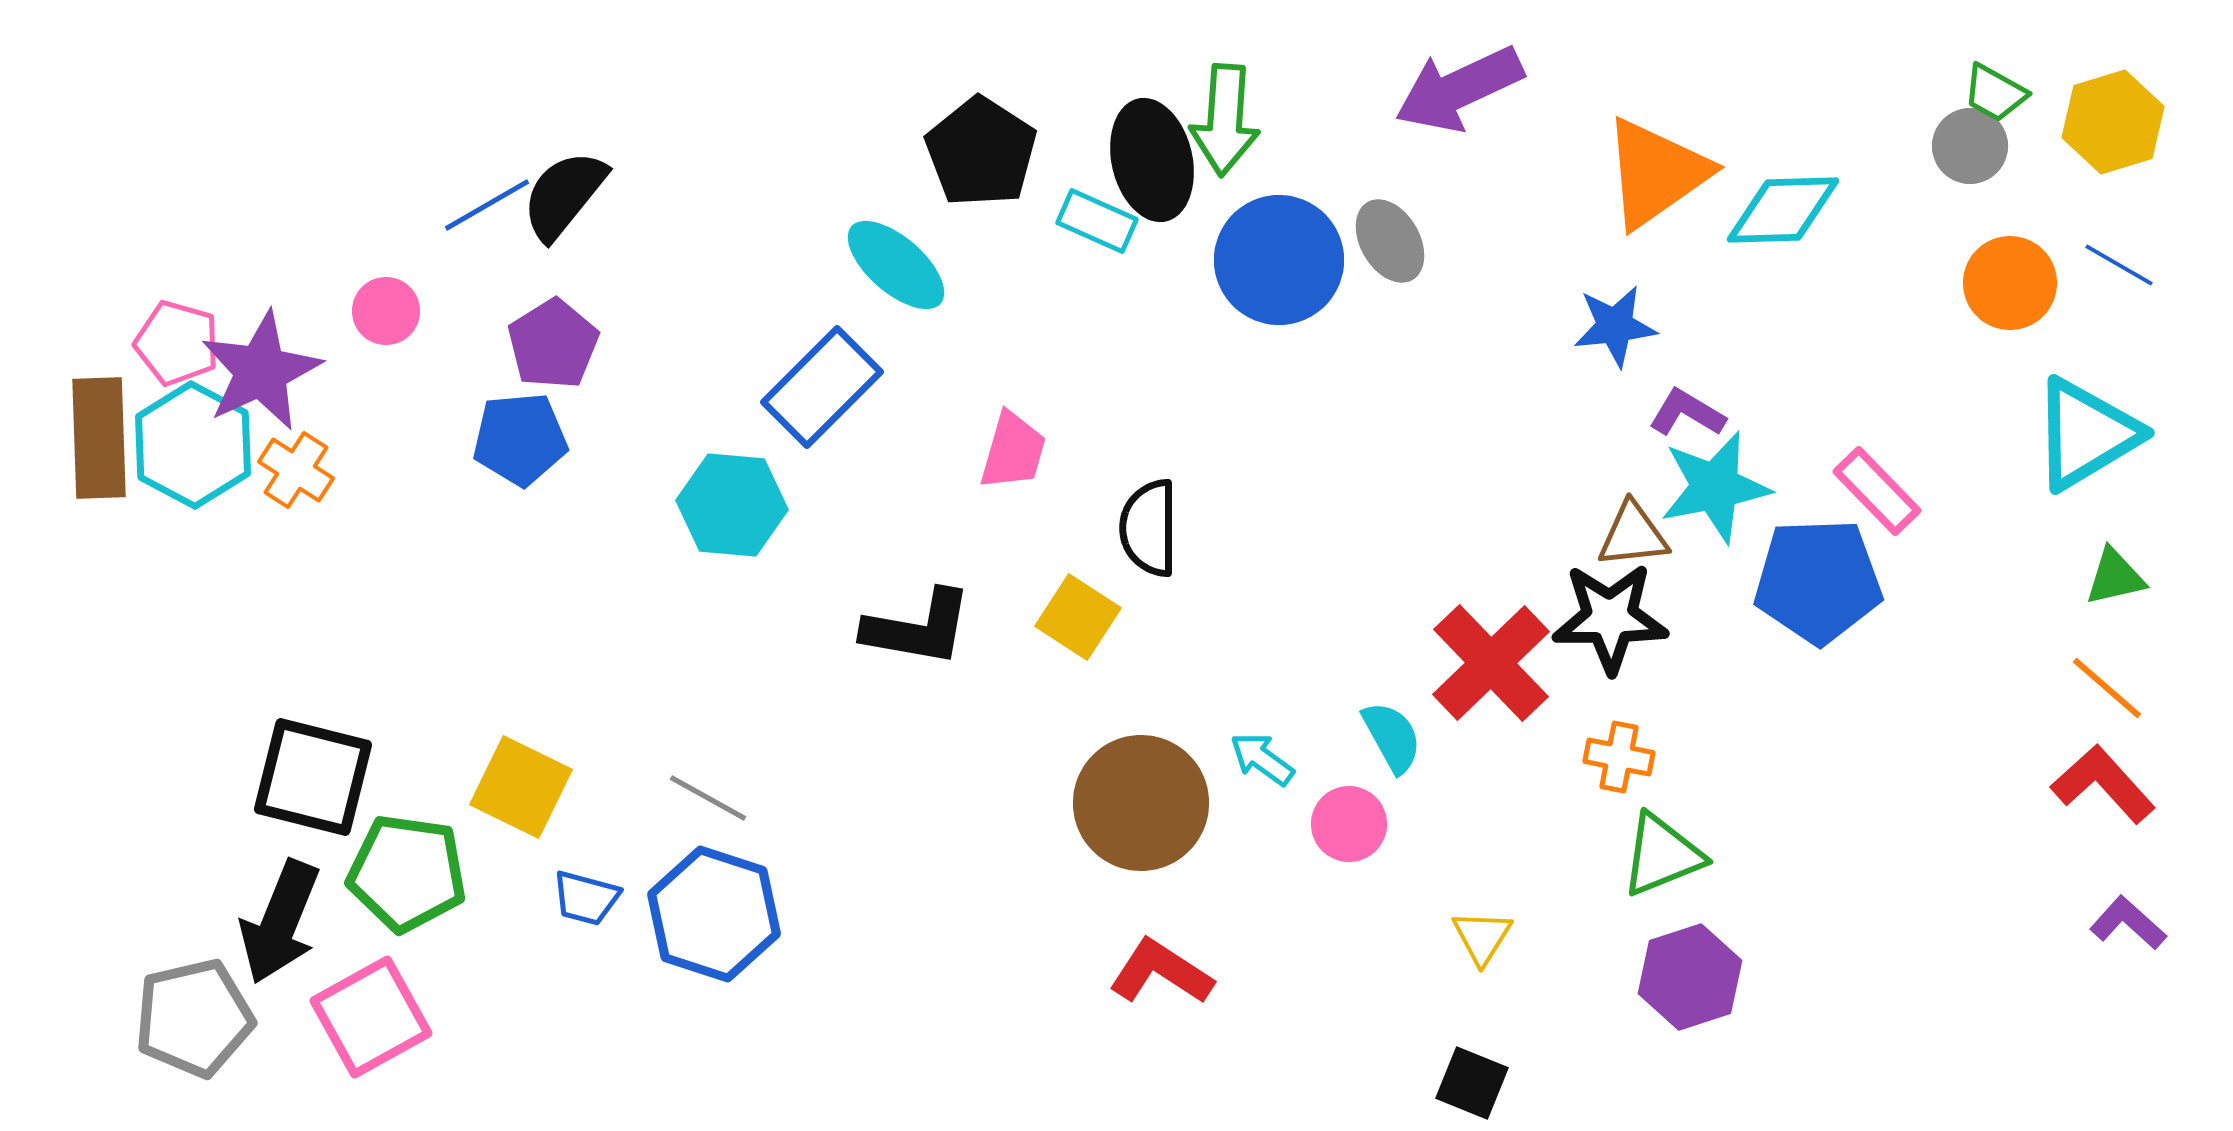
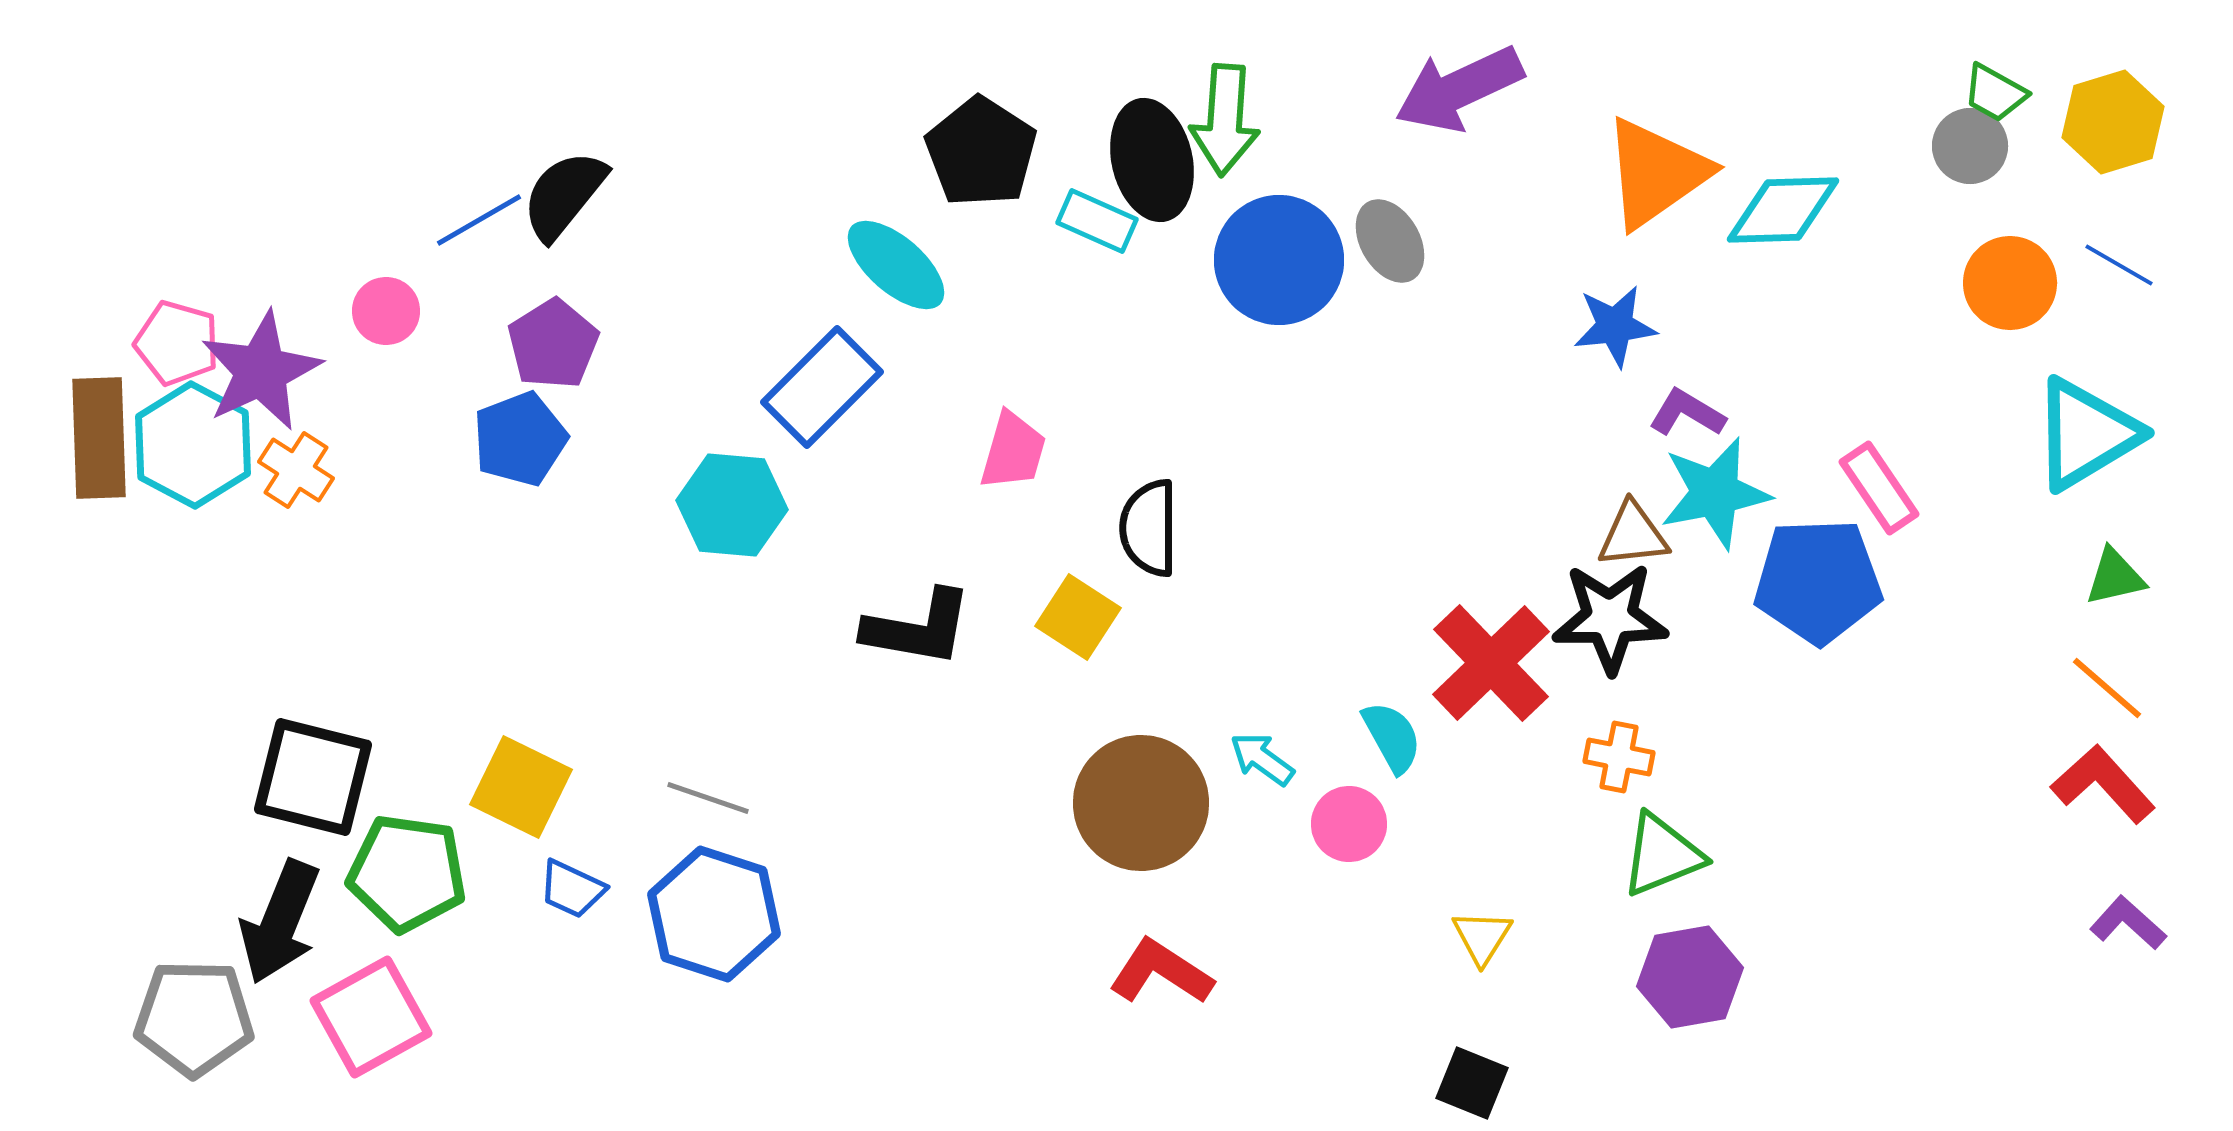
blue line at (487, 205): moved 8 px left, 15 px down
blue pentagon at (520, 439): rotated 16 degrees counterclockwise
cyan star at (1715, 487): moved 6 px down
pink rectangle at (1877, 491): moved 2 px right, 3 px up; rotated 10 degrees clockwise
gray line at (708, 798): rotated 10 degrees counterclockwise
blue trapezoid at (586, 898): moved 14 px left, 9 px up; rotated 10 degrees clockwise
purple hexagon at (1690, 977): rotated 8 degrees clockwise
gray pentagon at (194, 1018): rotated 14 degrees clockwise
